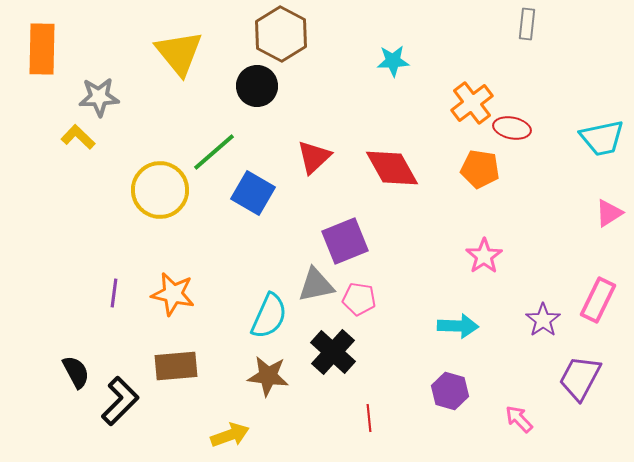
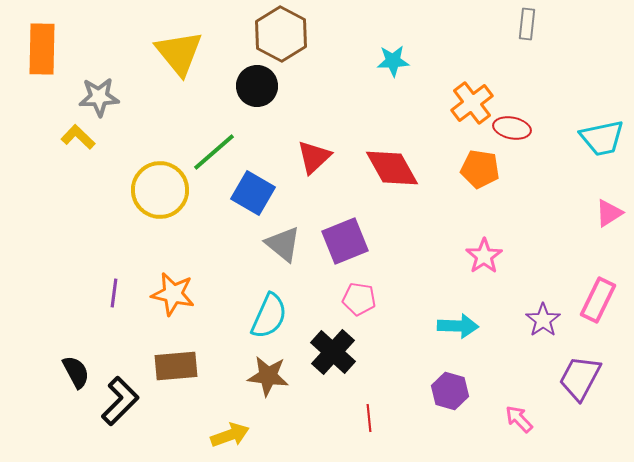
gray triangle: moved 33 px left, 41 px up; rotated 51 degrees clockwise
